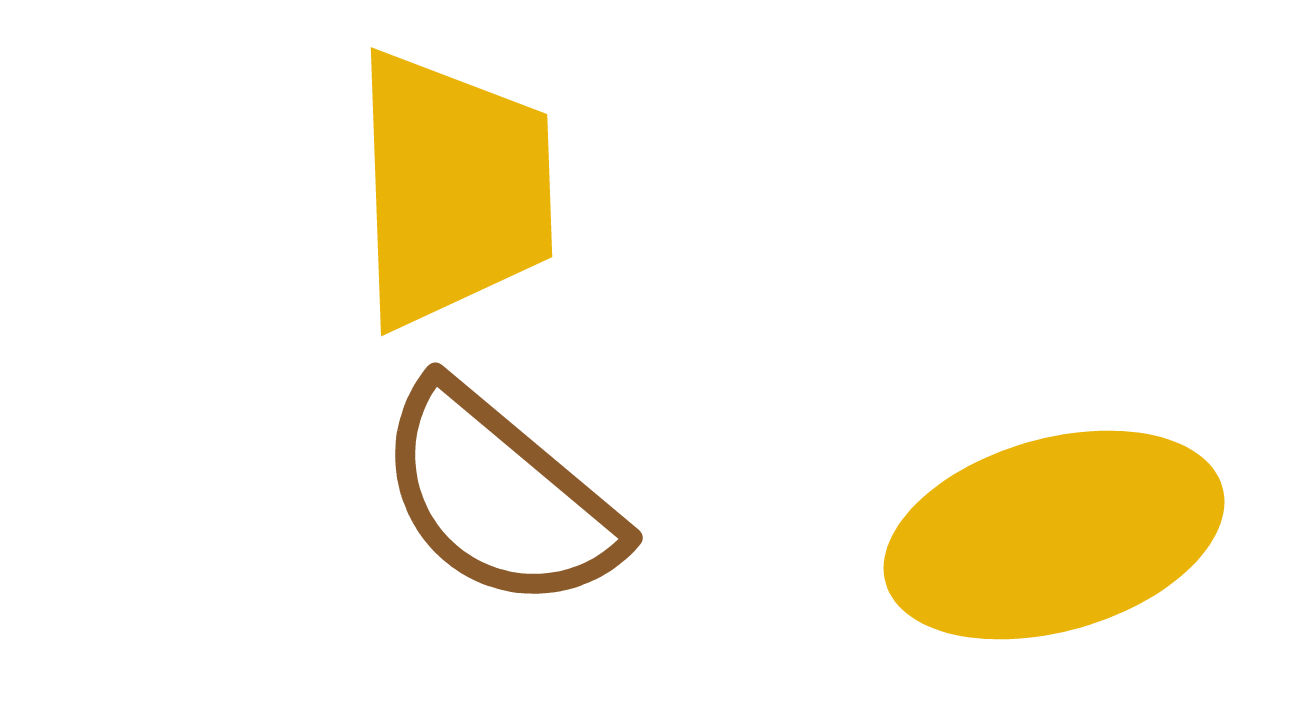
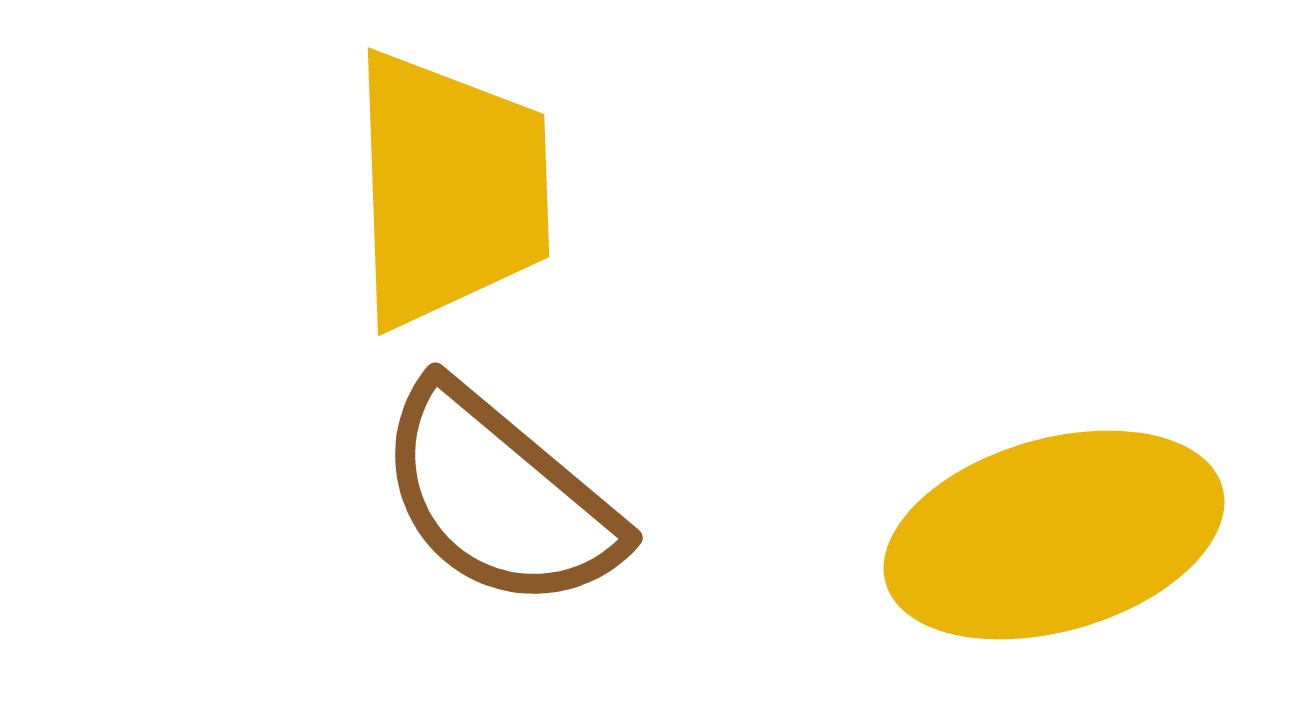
yellow trapezoid: moved 3 px left
